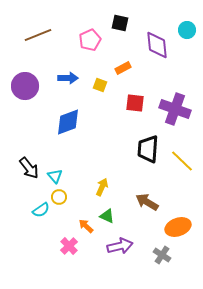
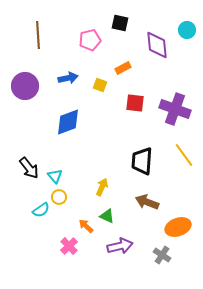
brown line: rotated 72 degrees counterclockwise
pink pentagon: rotated 10 degrees clockwise
blue arrow: rotated 12 degrees counterclockwise
black trapezoid: moved 6 px left, 12 px down
yellow line: moved 2 px right, 6 px up; rotated 10 degrees clockwise
brown arrow: rotated 10 degrees counterclockwise
